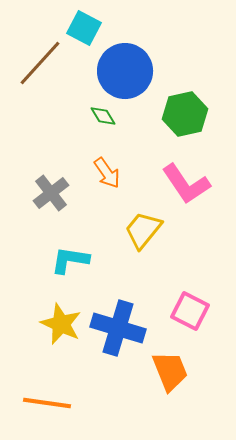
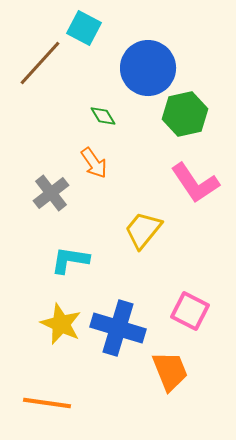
blue circle: moved 23 px right, 3 px up
orange arrow: moved 13 px left, 10 px up
pink L-shape: moved 9 px right, 1 px up
